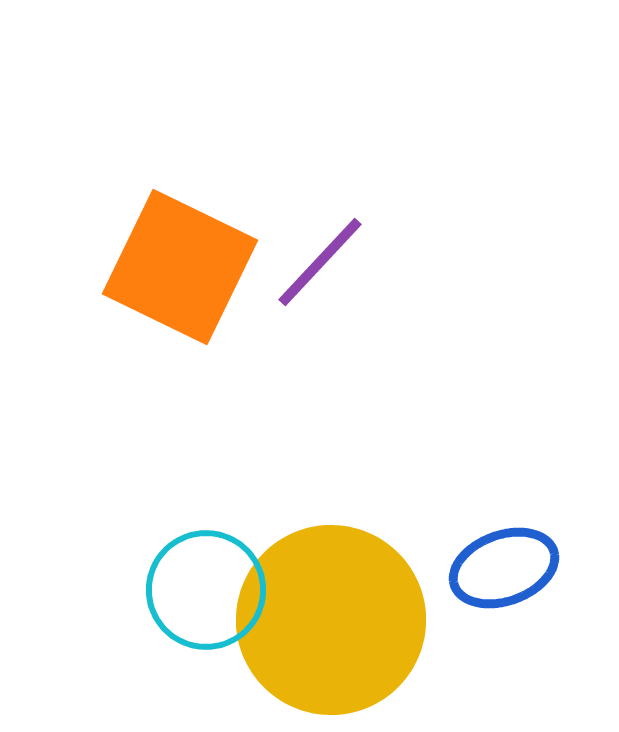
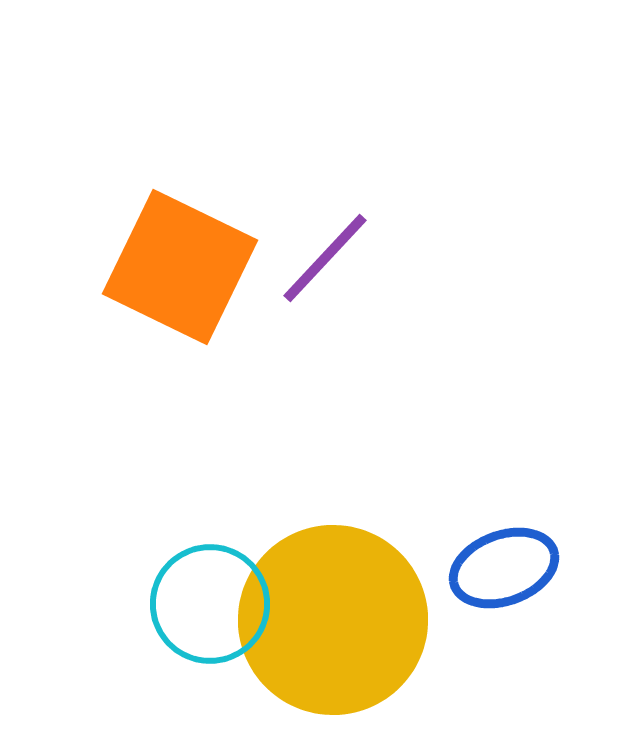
purple line: moved 5 px right, 4 px up
cyan circle: moved 4 px right, 14 px down
yellow circle: moved 2 px right
